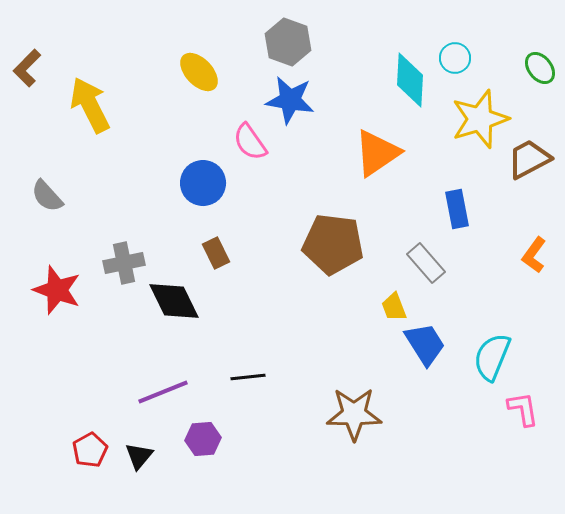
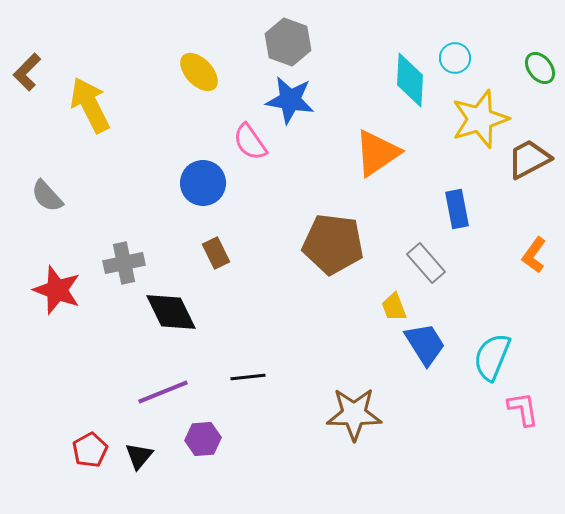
brown L-shape: moved 4 px down
black diamond: moved 3 px left, 11 px down
